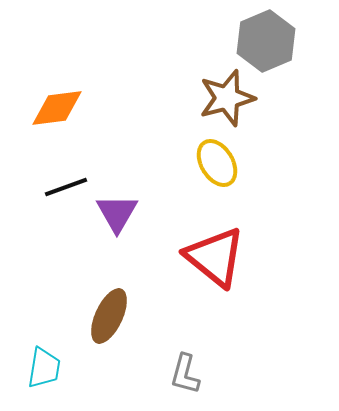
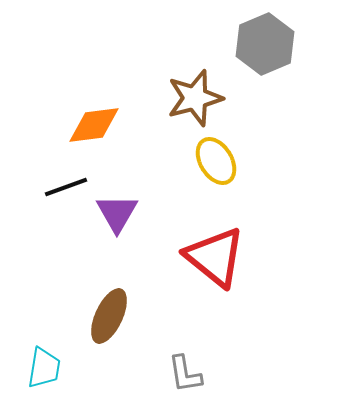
gray hexagon: moved 1 px left, 3 px down
brown star: moved 32 px left
orange diamond: moved 37 px right, 17 px down
yellow ellipse: moved 1 px left, 2 px up
gray L-shape: rotated 24 degrees counterclockwise
